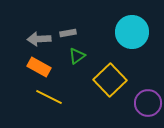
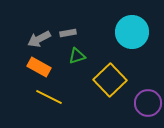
gray arrow: rotated 25 degrees counterclockwise
green triangle: rotated 18 degrees clockwise
